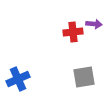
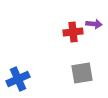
gray square: moved 2 px left, 4 px up
